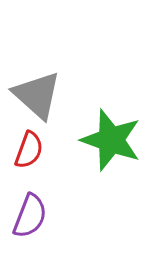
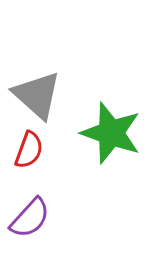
green star: moved 7 px up
purple semicircle: moved 2 px down; rotated 21 degrees clockwise
